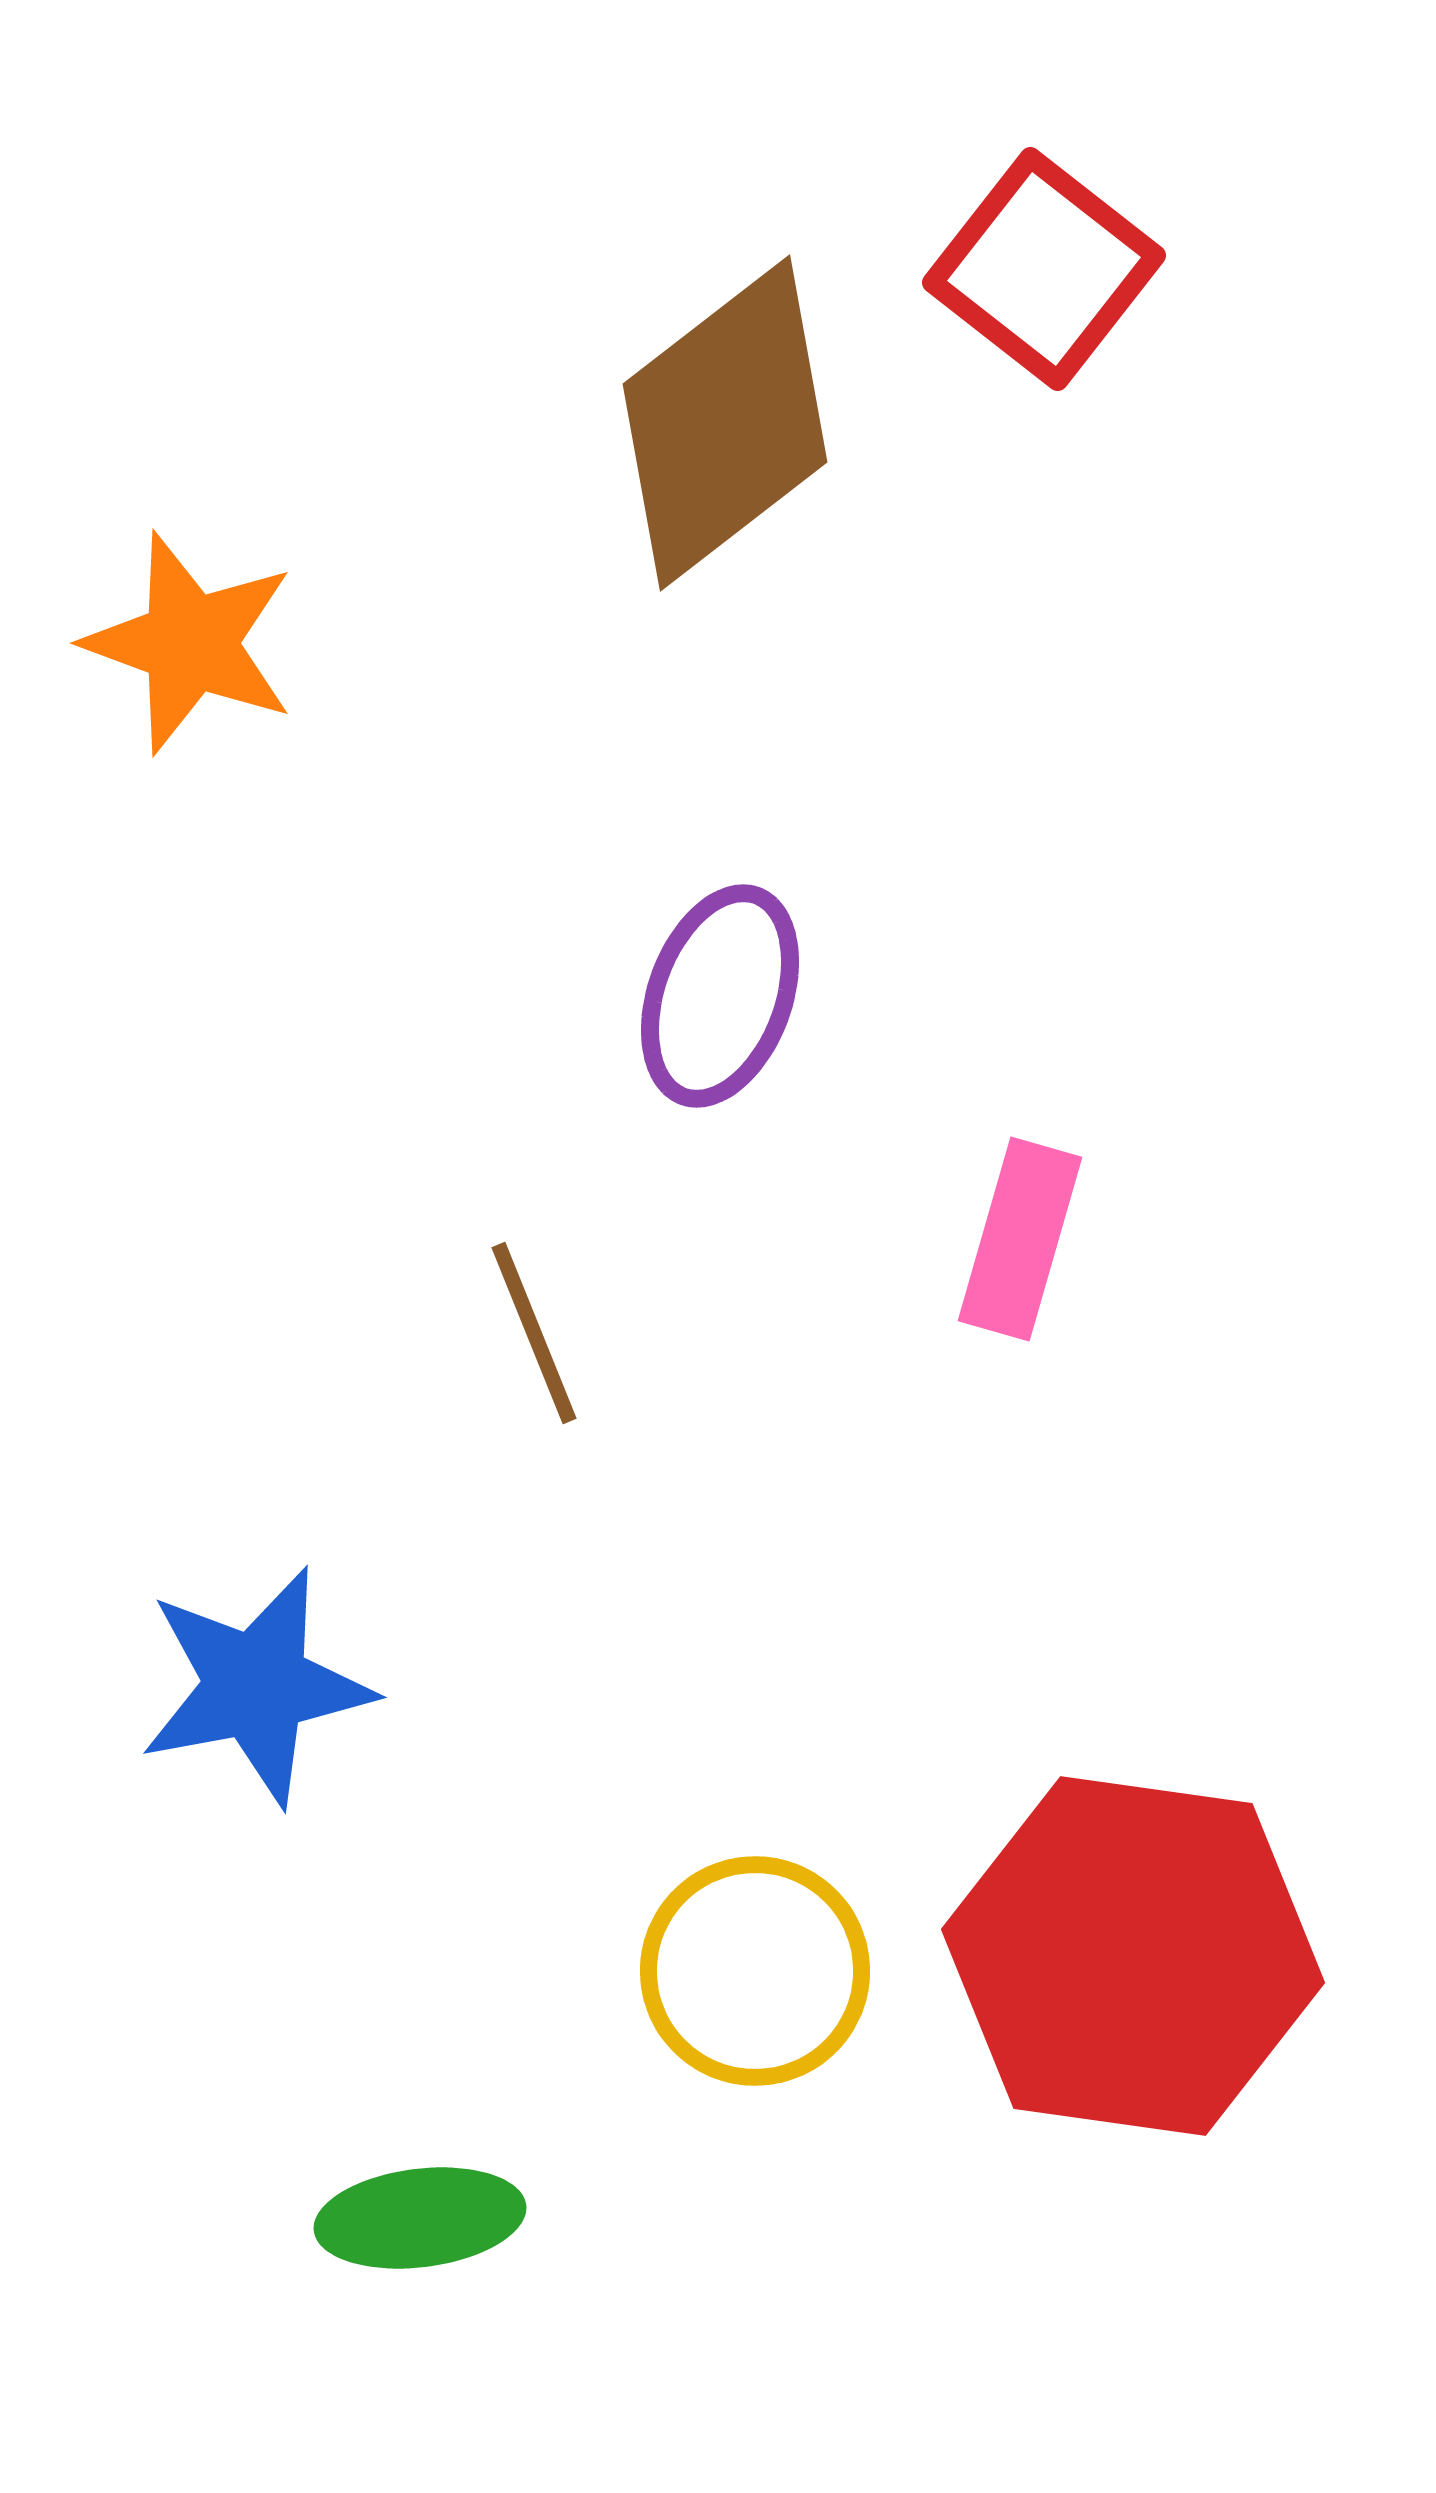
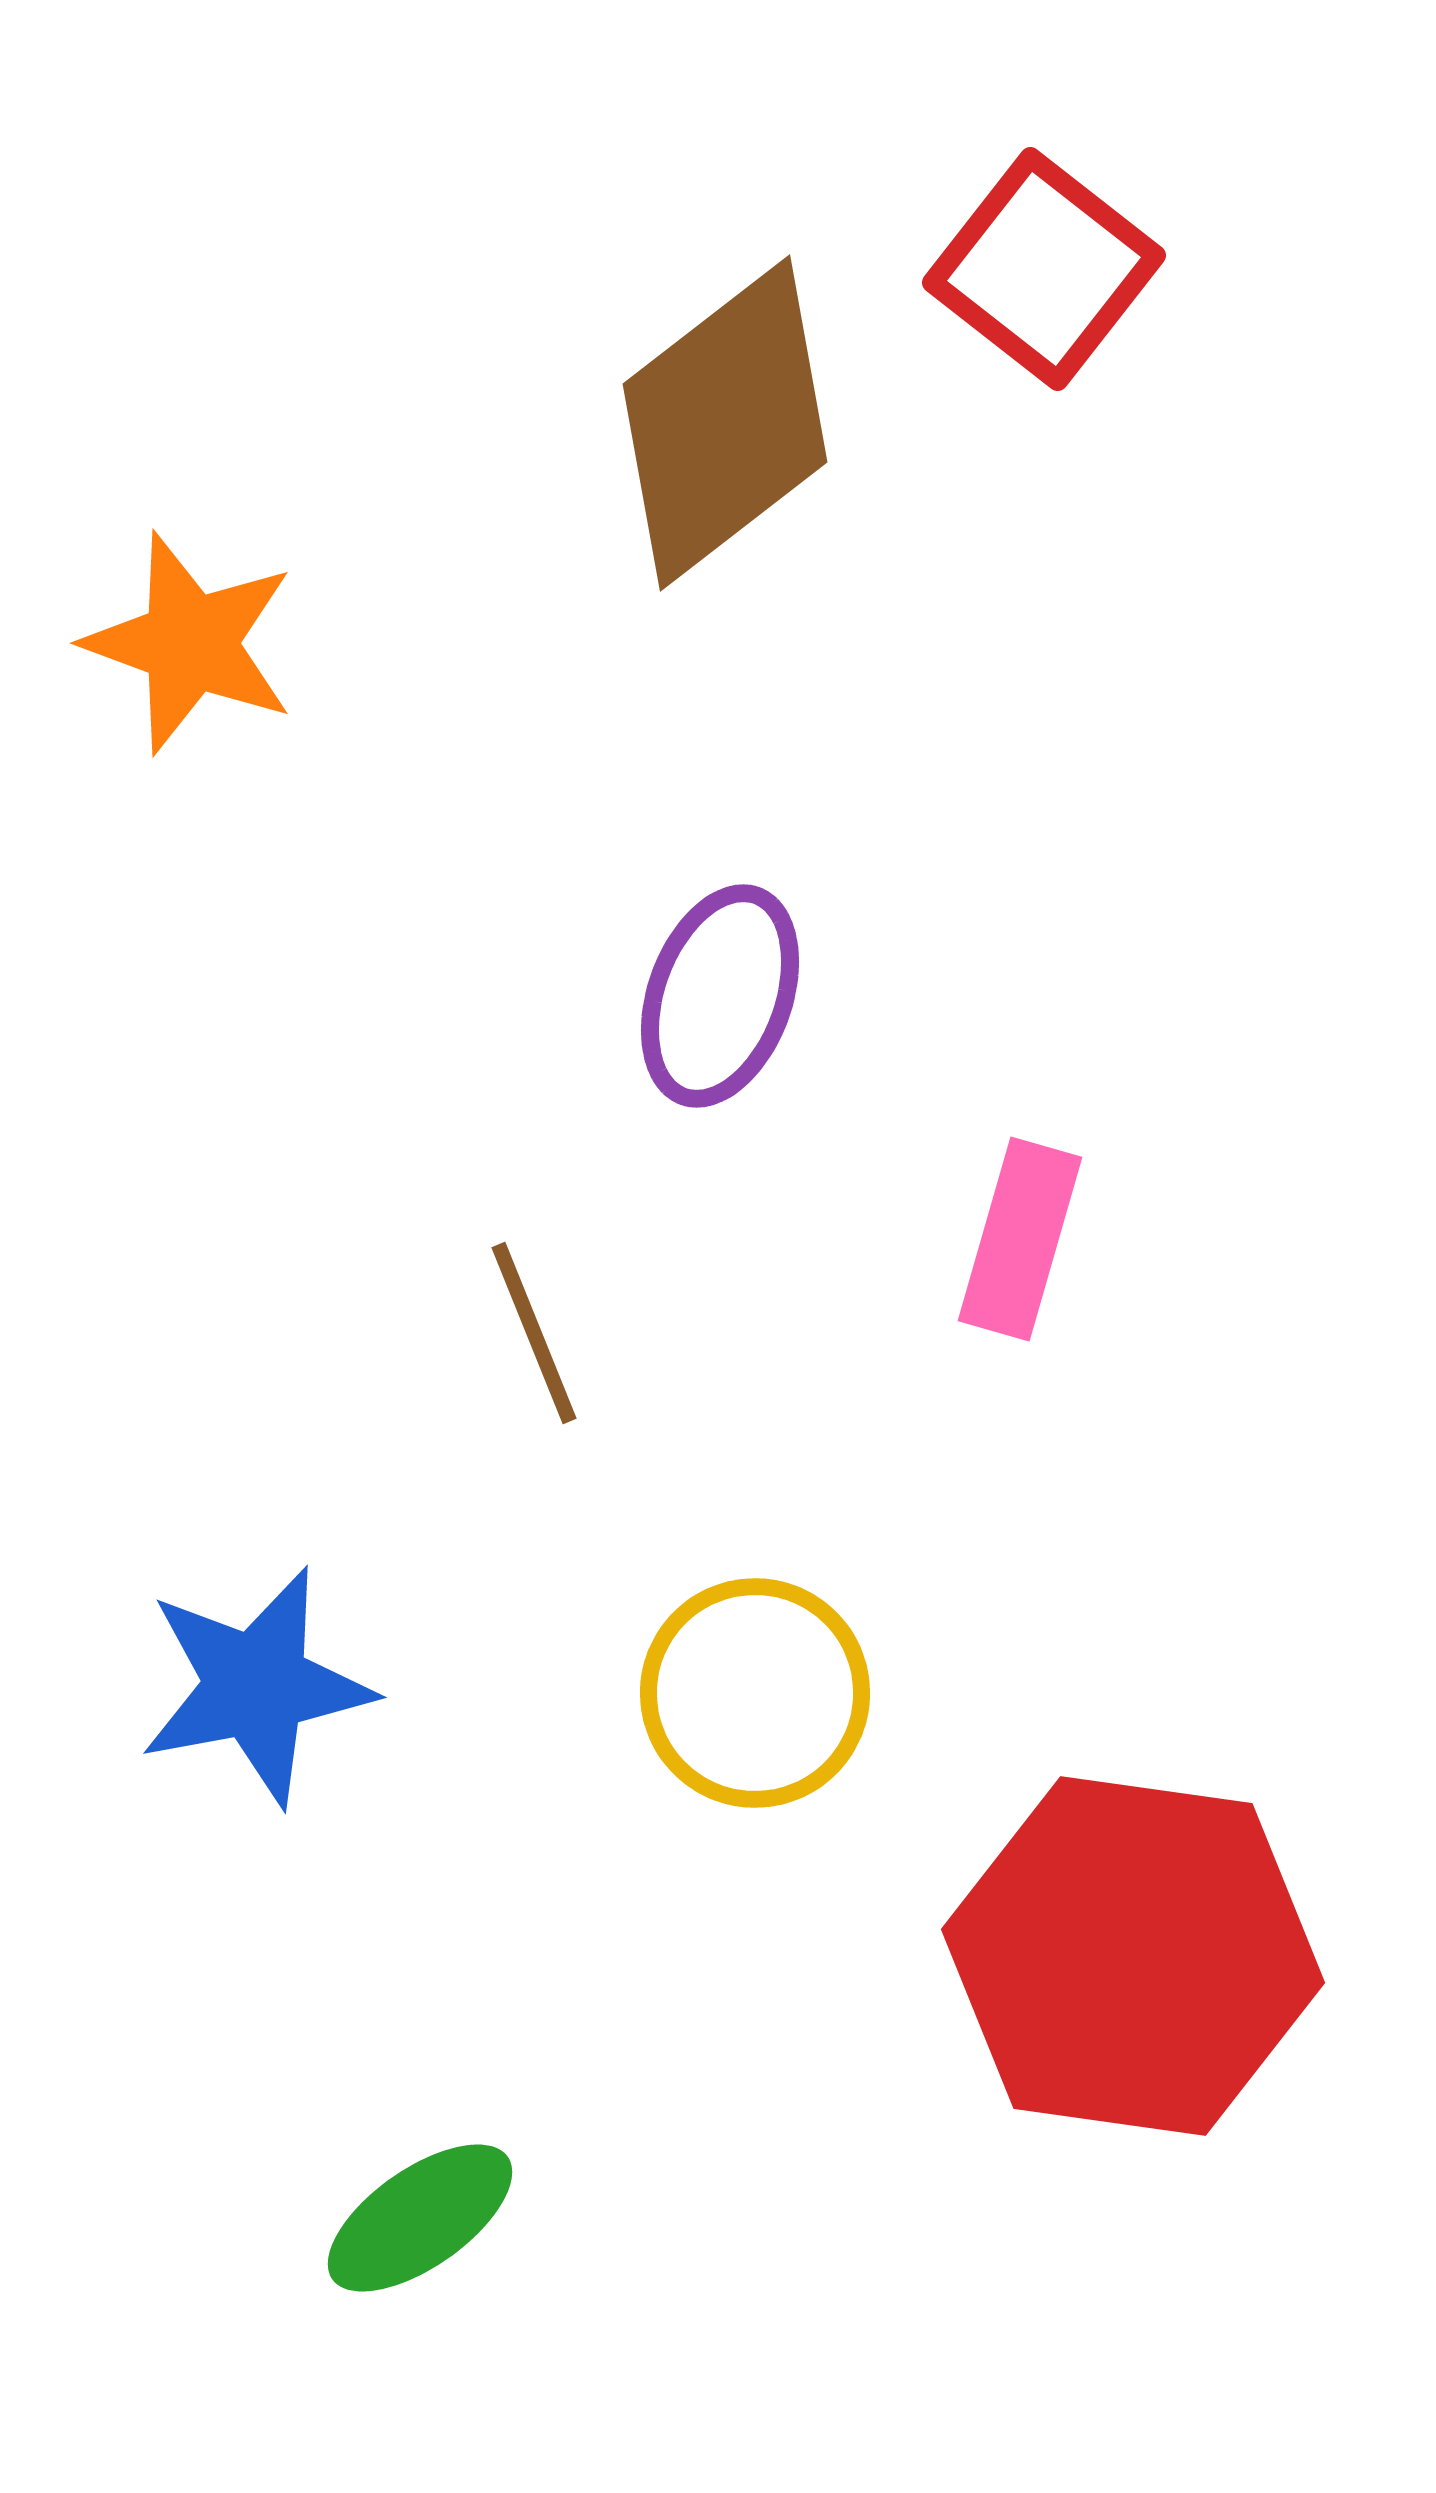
yellow circle: moved 278 px up
green ellipse: rotated 28 degrees counterclockwise
